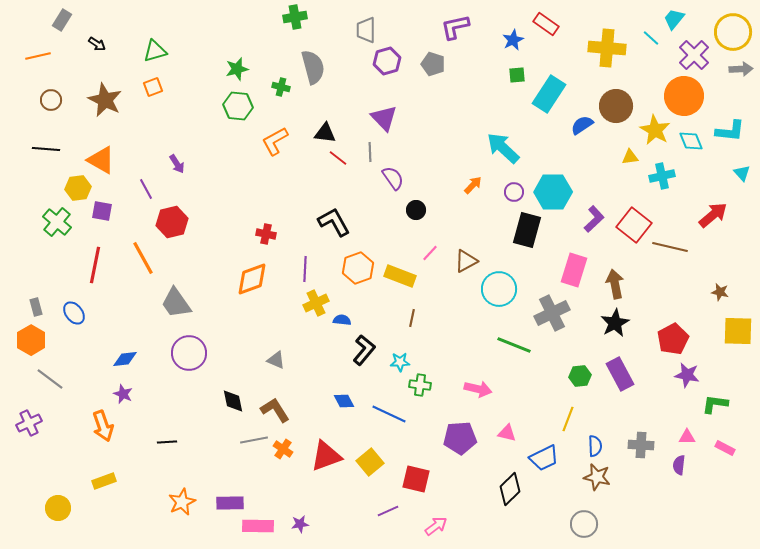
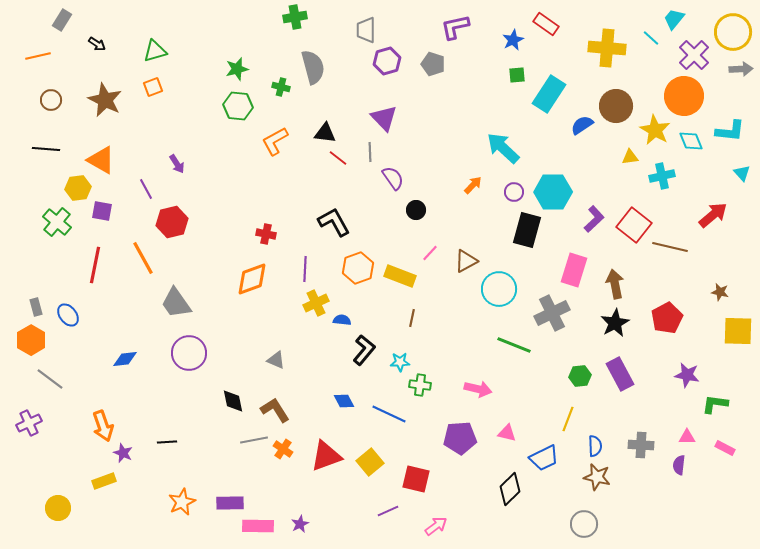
blue ellipse at (74, 313): moved 6 px left, 2 px down
red pentagon at (673, 339): moved 6 px left, 21 px up
purple star at (123, 394): moved 59 px down
purple star at (300, 524): rotated 18 degrees counterclockwise
